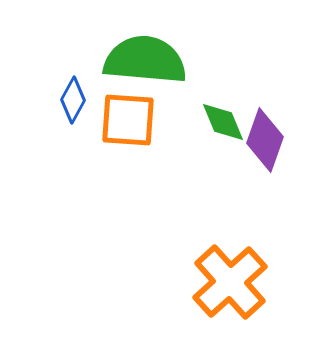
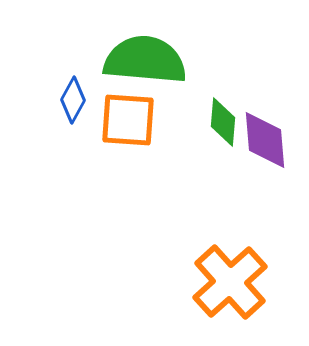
green diamond: rotated 27 degrees clockwise
purple diamond: rotated 24 degrees counterclockwise
